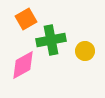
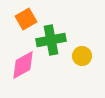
yellow circle: moved 3 px left, 5 px down
